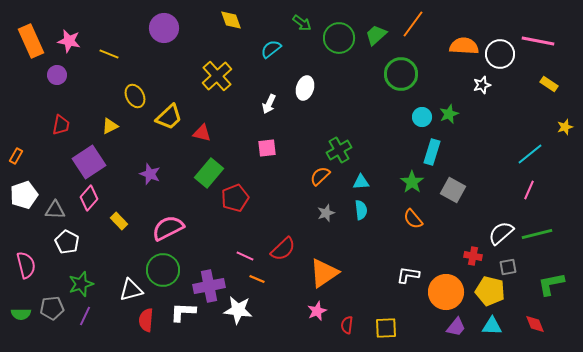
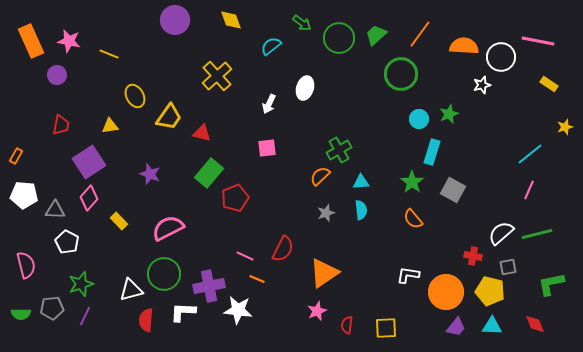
orange line at (413, 24): moved 7 px right, 10 px down
purple circle at (164, 28): moved 11 px right, 8 px up
cyan semicircle at (271, 49): moved 3 px up
white circle at (500, 54): moved 1 px right, 3 px down
yellow trapezoid at (169, 117): rotated 12 degrees counterclockwise
cyan circle at (422, 117): moved 3 px left, 2 px down
yellow triangle at (110, 126): rotated 18 degrees clockwise
white pentagon at (24, 195): rotated 24 degrees clockwise
red semicircle at (283, 249): rotated 20 degrees counterclockwise
green circle at (163, 270): moved 1 px right, 4 px down
